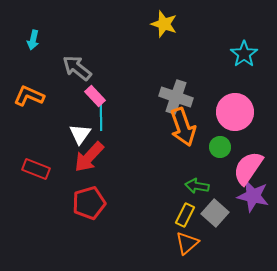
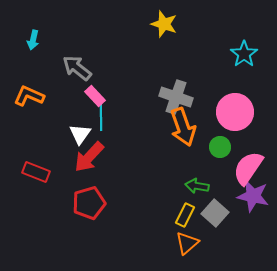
red rectangle: moved 3 px down
